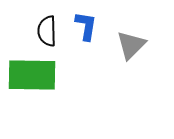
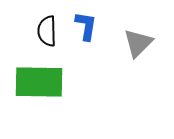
gray triangle: moved 7 px right, 2 px up
green rectangle: moved 7 px right, 7 px down
